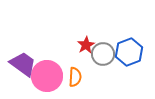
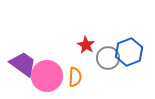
red star: rotated 12 degrees counterclockwise
gray circle: moved 5 px right, 4 px down
